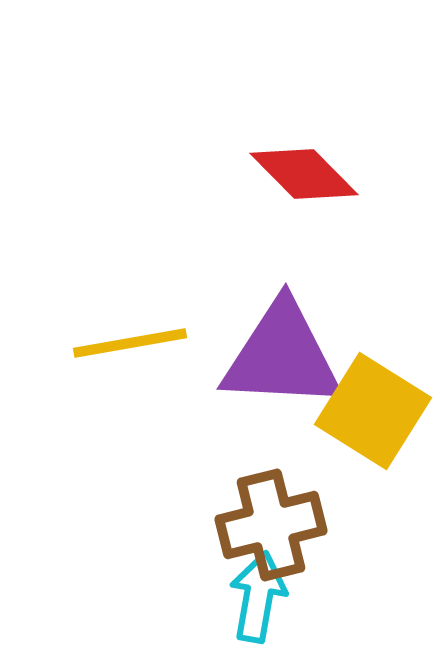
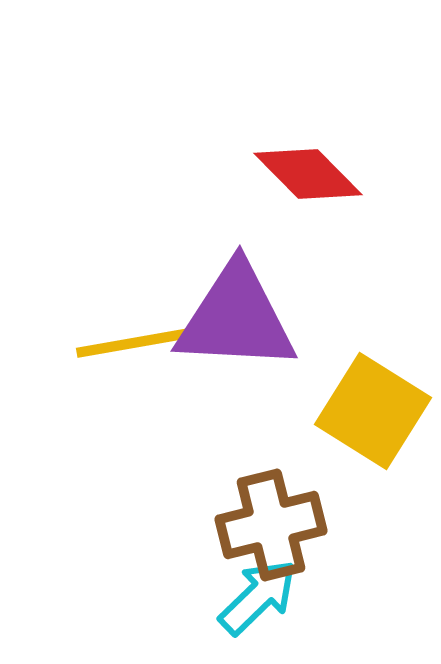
red diamond: moved 4 px right
yellow line: moved 3 px right
purple triangle: moved 46 px left, 38 px up
cyan arrow: rotated 36 degrees clockwise
